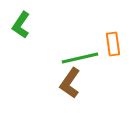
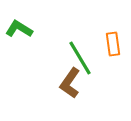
green L-shape: moved 2 px left, 4 px down; rotated 88 degrees clockwise
green line: rotated 72 degrees clockwise
